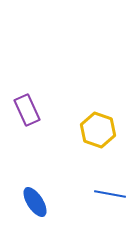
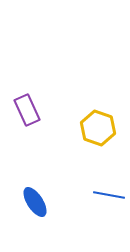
yellow hexagon: moved 2 px up
blue line: moved 1 px left, 1 px down
